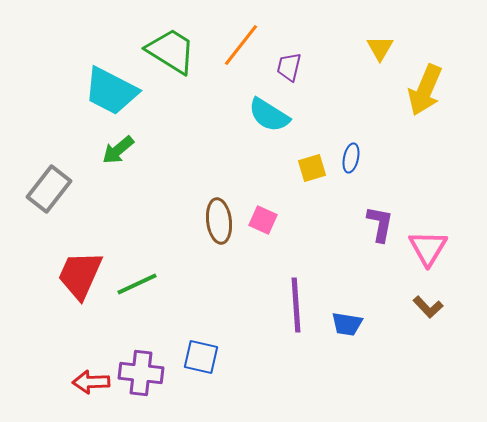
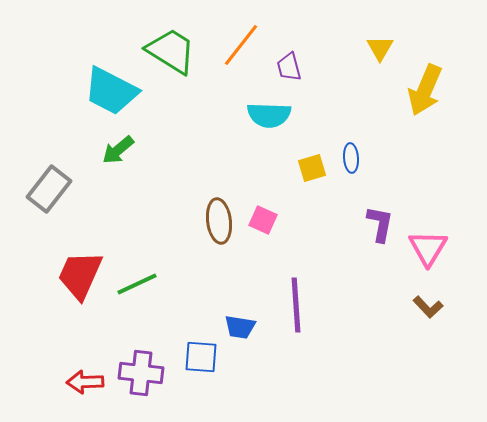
purple trapezoid: rotated 28 degrees counterclockwise
cyan semicircle: rotated 30 degrees counterclockwise
blue ellipse: rotated 16 degrees counterclockwise
blue trapezoid: moved 107 px left, 3 px down
blue square: rotated 9 degrees counterclockwise
red arrow: moved 6 px left
